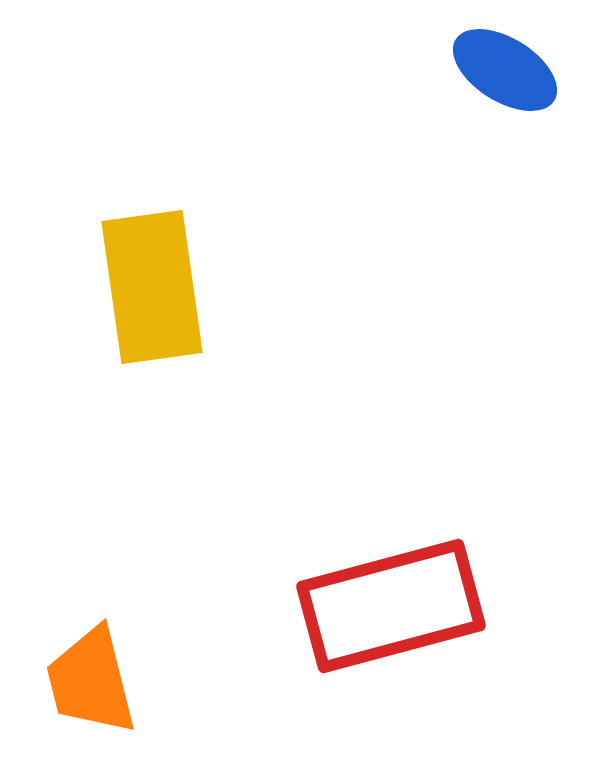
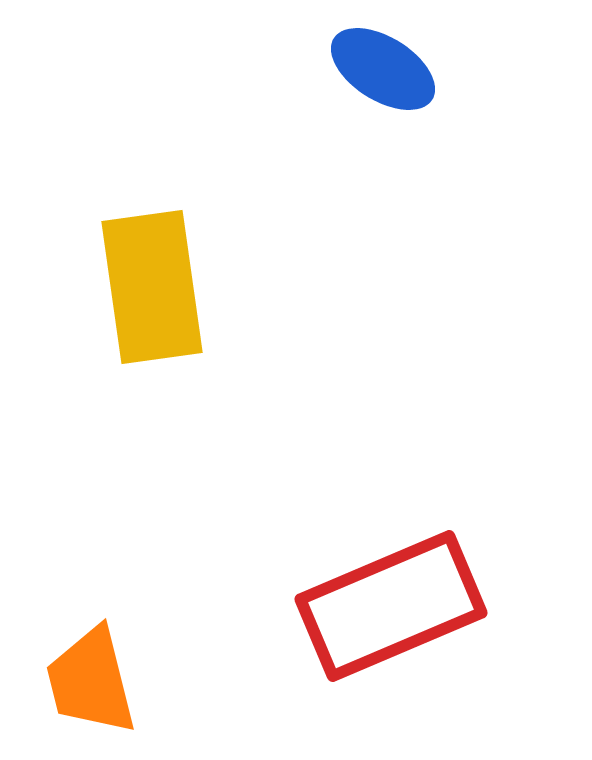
blue ellipse: moved 122 px left, 1 px up
red rectangle: rotated 8 degrees counterclockwise
